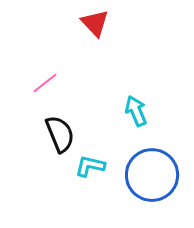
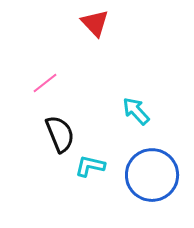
cyan arrow: rotated 20 degrees counterclockwise
